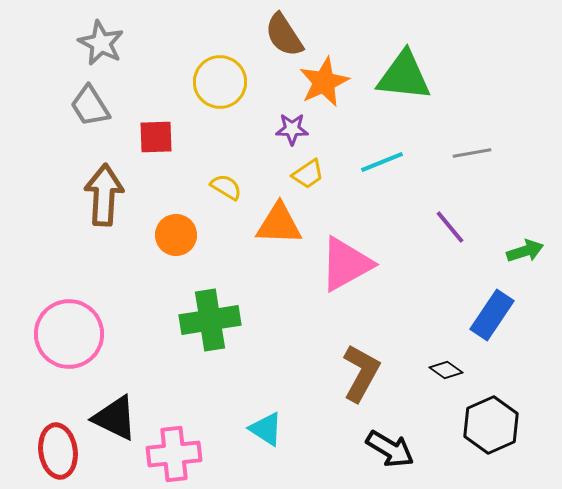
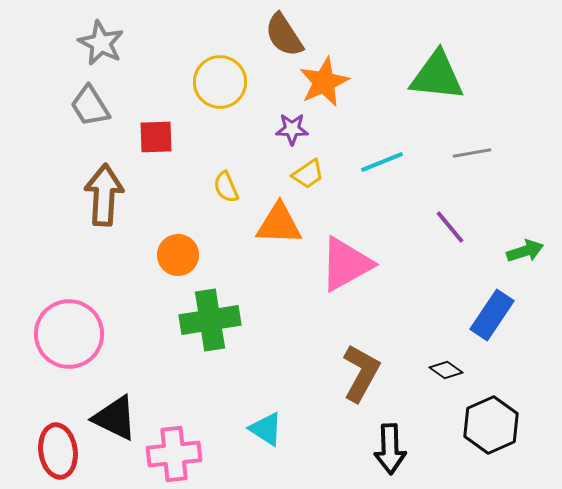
green triangle: moved 33 px right
yellow semicircle: rotated 144 degrees counterclockwise
orange circle: moved 2 px right, 20 px down
black arrow: rotated 57 degrees clockwise
